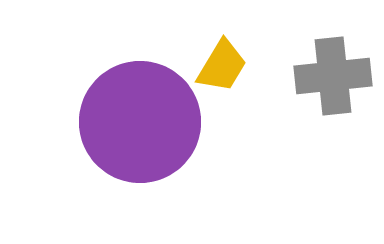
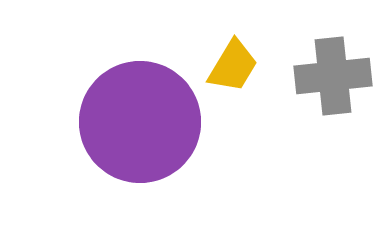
yellow trapezoid: moved 11 px right
